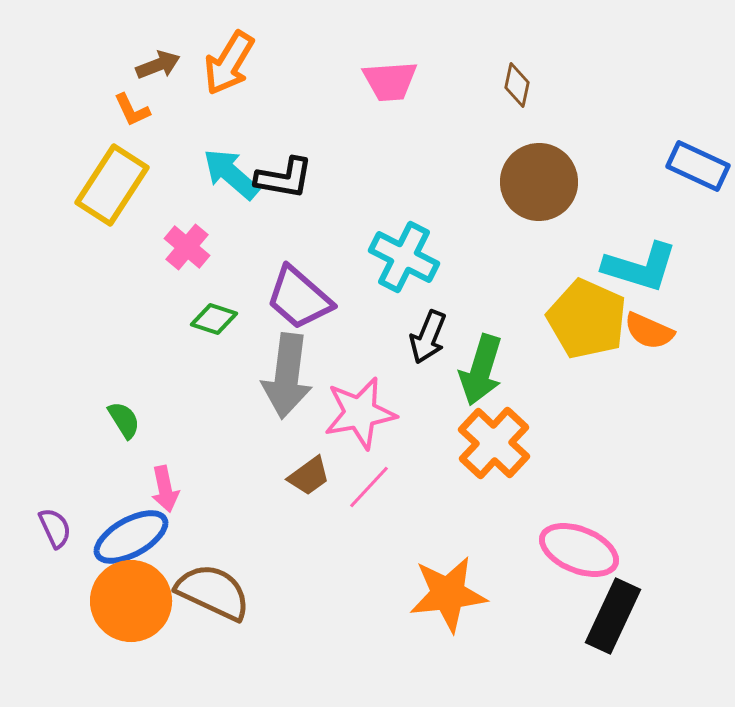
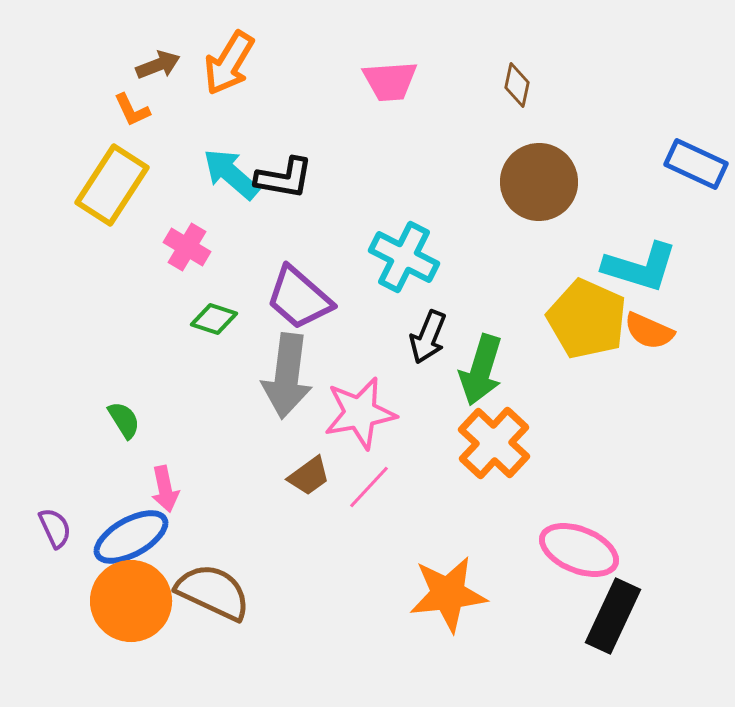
blue rectangle: moved 2 px left, 2 px up
pink cross: rotated 9 degrees counterclockwise
